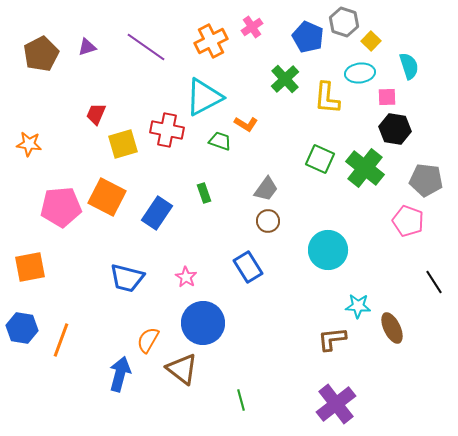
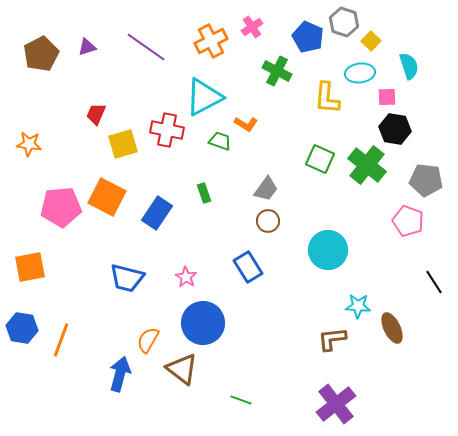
green cross at (285, 79): moved 8 px left, 8 px up; rotated 20 degrees counterclockwise
green cross at (365, 168): moved 2 px right, 3 px up
green line at (241, 400): rotated 55 degrees counterclockwise
